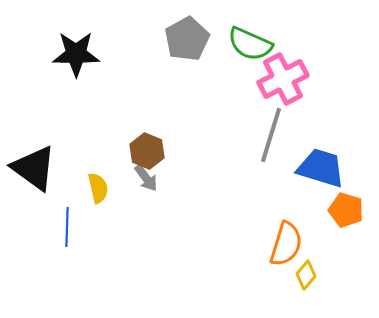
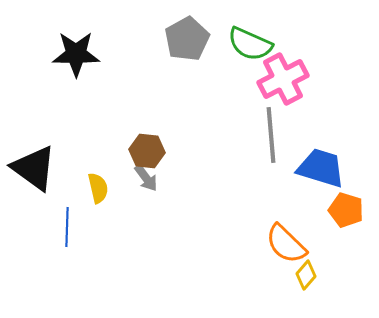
gray line: rotated 22 degrees counterclockwise
brown hexagon: rotated 16 degrees counterclockwise
orange semicircle: rotated 117 degrees clockwise
